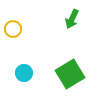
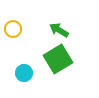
green arrow: moved 13 px left, 11 px down; rotated 96 degrees clockwise
green square: moved 12 px left, 15 px up
